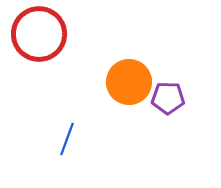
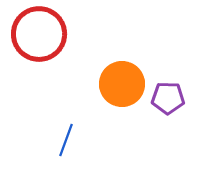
orange circle: moved 7 px left, 2 px down
blue line: moved 1 px left, 1 px down
